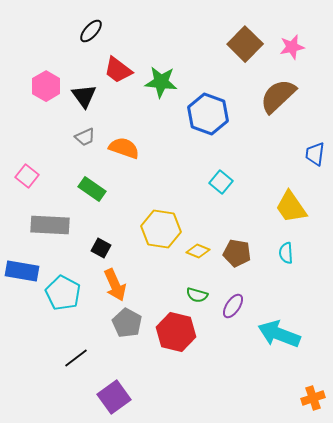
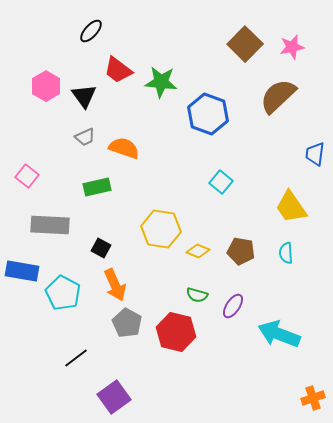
green rectangle: moved 5 px right, 2 px up; rotated 48 degrees counterclockwise
brown pentagon: moved 4 px right, 2 px up
